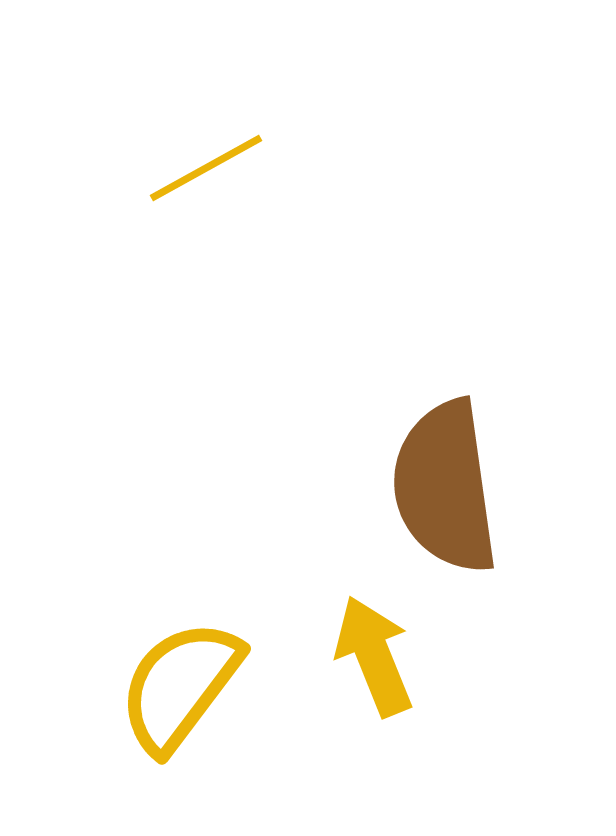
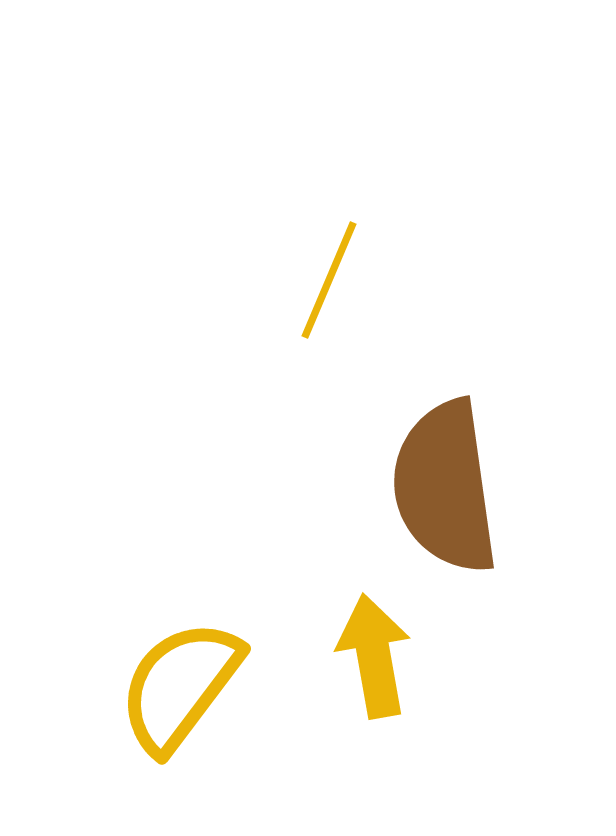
yellow line: moved 123 px right, 112 px down; rotated 38 degrees counterclockwise
yellow arrow: rotated 12 degrees clockwise
